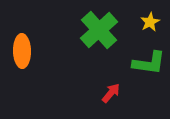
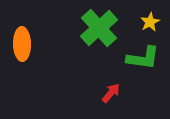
green cross: moved 2 px up
orange ellipse: moved 7 px up
green L-shape: moved 6 px left, 5 px up
